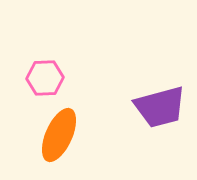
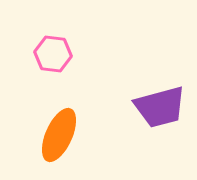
pink hexagon: moved 8 px right, 24 px up; rotated 9 degrees clockwise
